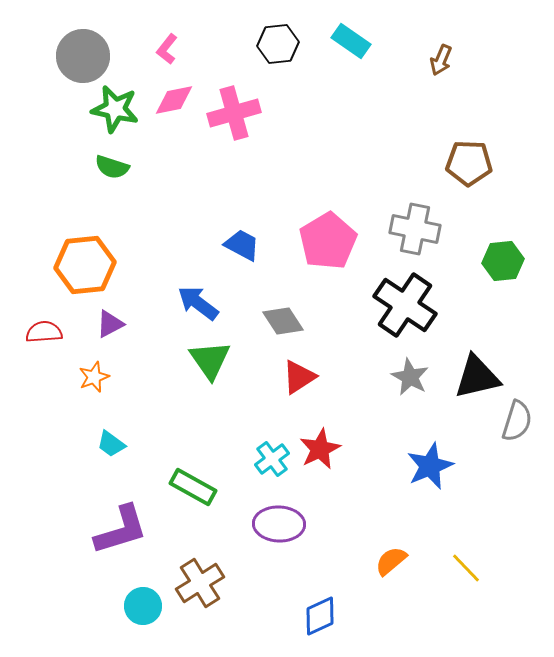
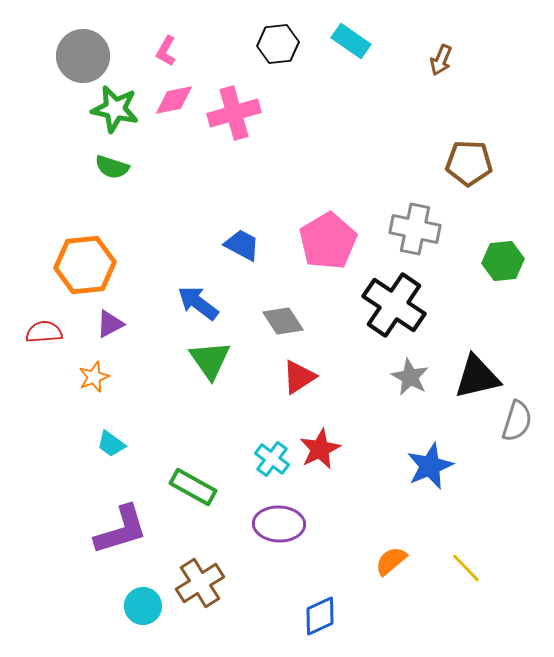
pink L-shape: moved 1 px left, 2 px down; rotated 8 degrees counterclockwise
black cross: moved 11 px left
cyan cross: rotated 16 degrees counterclockwise
